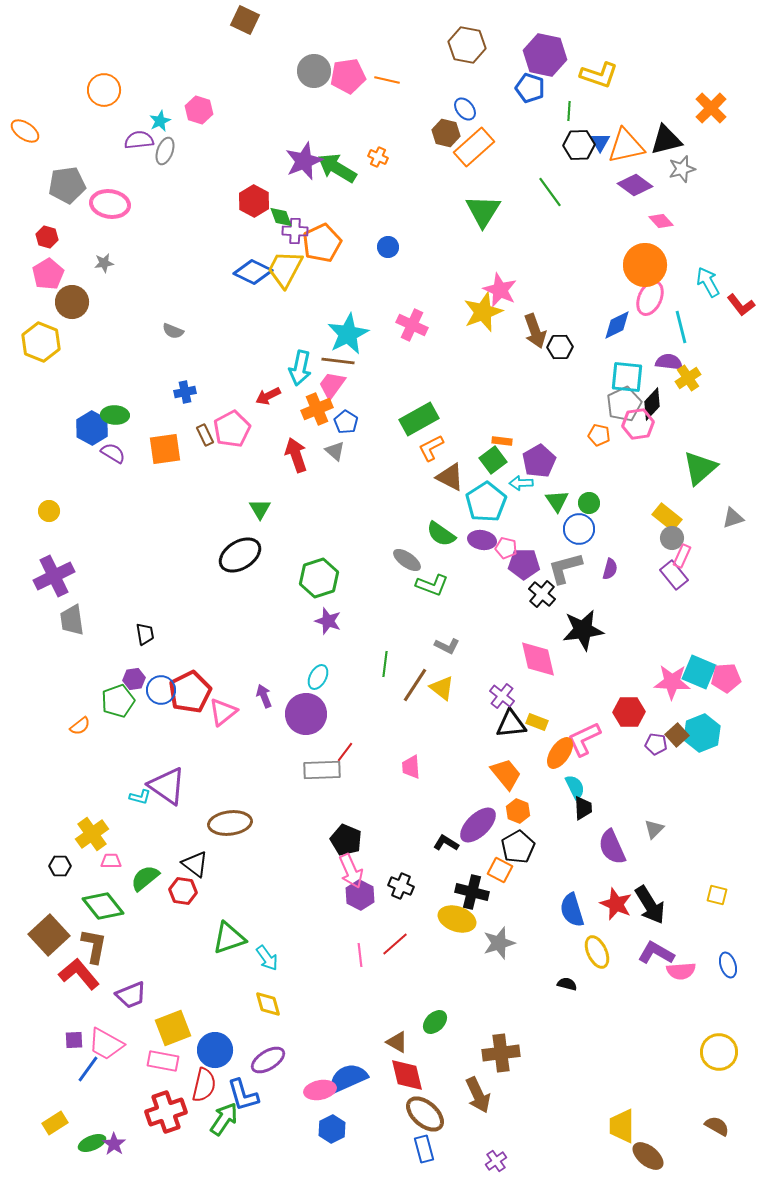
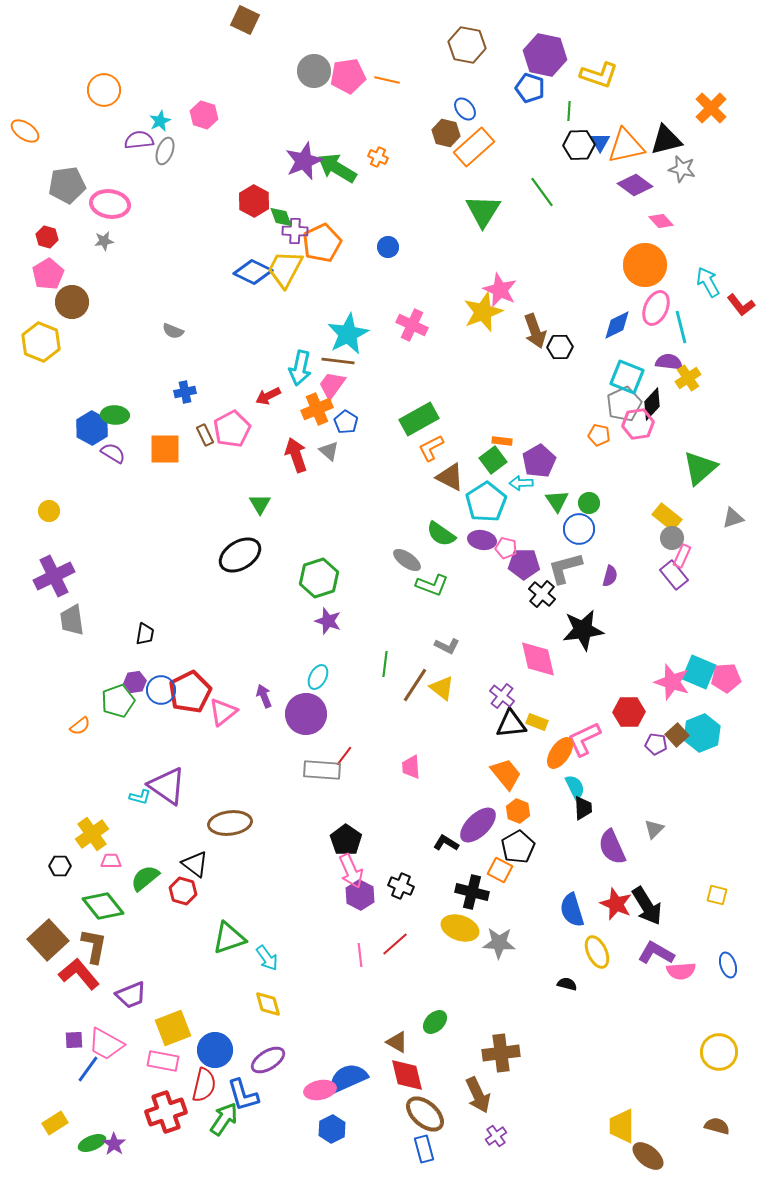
pink hexagon at (199, 110): moved 5 px right, 5 px down
gray star at (682, 169): rotated 28 degrees clockwise
green line at (550, 192): moved 8 px left
gray star at (104, 263): moved 22 px up
pink ellipse at (650, 298): moved 6 px right, 10 px down
cyan square at (627, 377): rotated 16 degrees clockwise
orange square at (165, 449): rotated 8 degrees clockwise
gray triangle at (335, 451): moved 6 px left
green triangle at (260, 509): moved 5 px up
purple semicircle at (610, 569): moved 7 px down
black trapezoid at (145, 634): rotated 20 degrees clockwise
purple hexagon at (134, 679): moved 1 px right, 3 px down
pink star at (672, 682): rotated 15 degrees clockwise
red line at (345, 752): moved 1 px left, 4 px down
gray rectangle at (322, 770): rotated 6 degrees clockwise
black pentagon at (346, 840): rotated 12 degrees clockwise
red hexagon at (183, 891): rotated 8 degrees clockwise
black arrow at (650, 905): moved 3 px left, 1 px down
yellow ellipse at (457, 919): moved 3 px right, 9 px down
brown square at (49, 935): moved 1 px left, 5 px down
gray star at (499, 943): rotated 20 degrees clockwise
brown semicircle at (717, 1126): rotated 15 degrees counterclockwise
purple cross at (496, 1161): moved 25 px up
